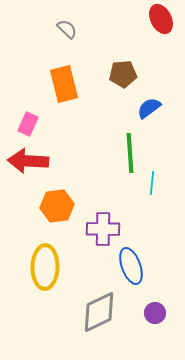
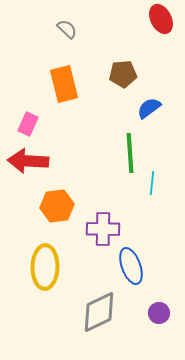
purple circle: moved 4 px right
